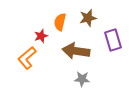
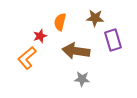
brown star: moved 7 px right; rotated 18 degrees clockwise
red star: moved 1 px left
